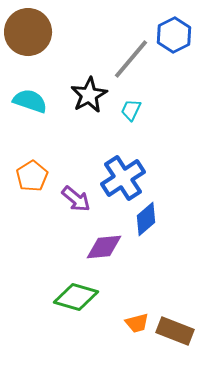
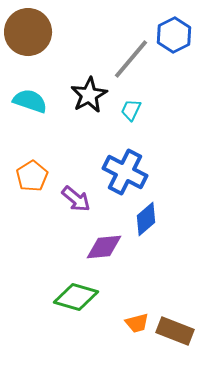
blue cross: moved 2 px right, 6 px up; rotated 30 degrees counterclockwise
